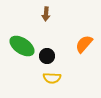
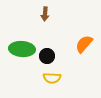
brown arrow: moved 1 px left
green ellipse: moved 3 px down; rotated 30 degrees counterclockwise
